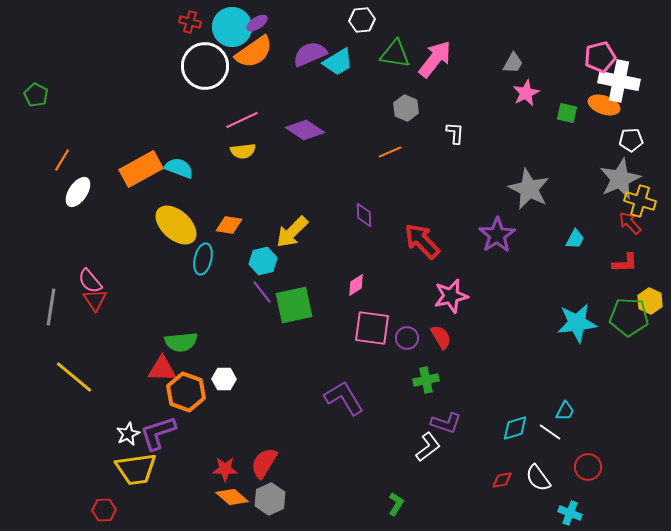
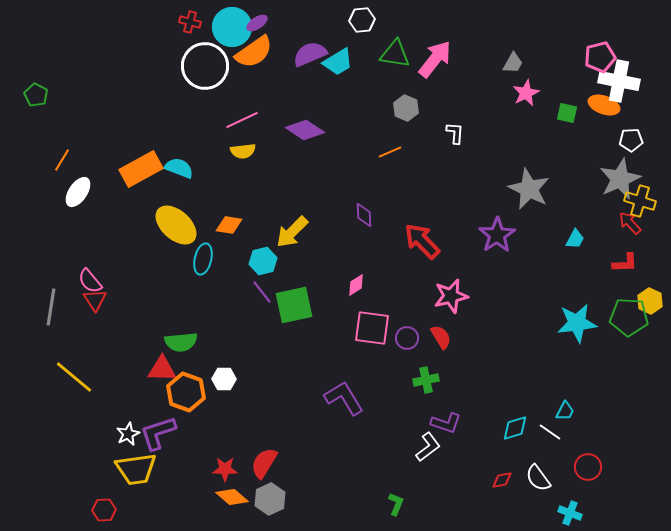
green L-shape at (396, 504): rotated 10 degrees counterclockwise
